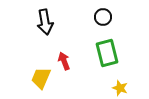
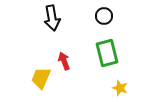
black circle: moved 1 px right, 1 px up
black arrow: moved 7 px right, 4 px up
